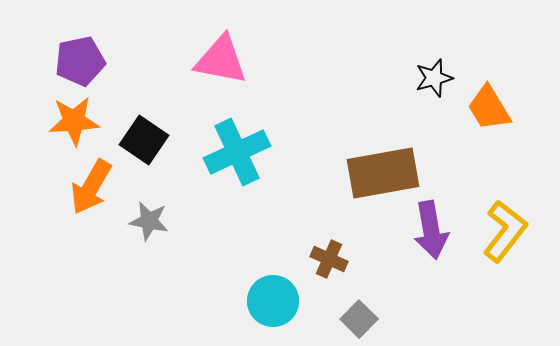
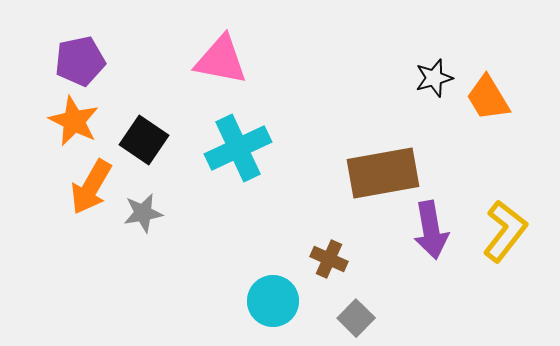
orange trapezoid: moved 1 px left, 10 px up
orange star: rotated 30 degrees clockwise
cyan cross: moved 1 px right, 4 px up
gray star: moved 6 px left, 8 px up; rotated 21 degrees counterclockwise
gray square: moved 3 px left, 1 px up
